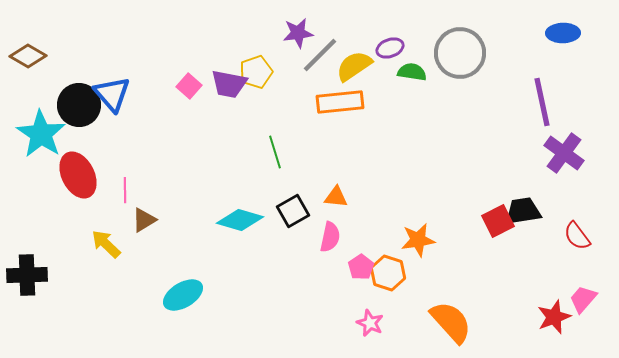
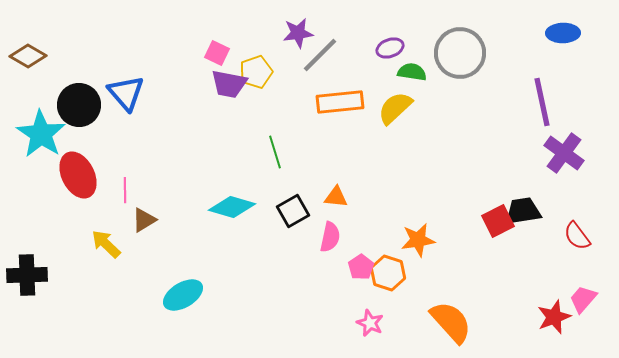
yellow semicircle: moved 41 px right, 42 px down; rotated 9 degrees counterclockwise
pink square: moved 28 px right, 33 px up; rotated 15 degrees counterclockwise
blue triangle: moved 14 px right, 1 px up
cyan diamond: moved 8 px left, 13 px up
